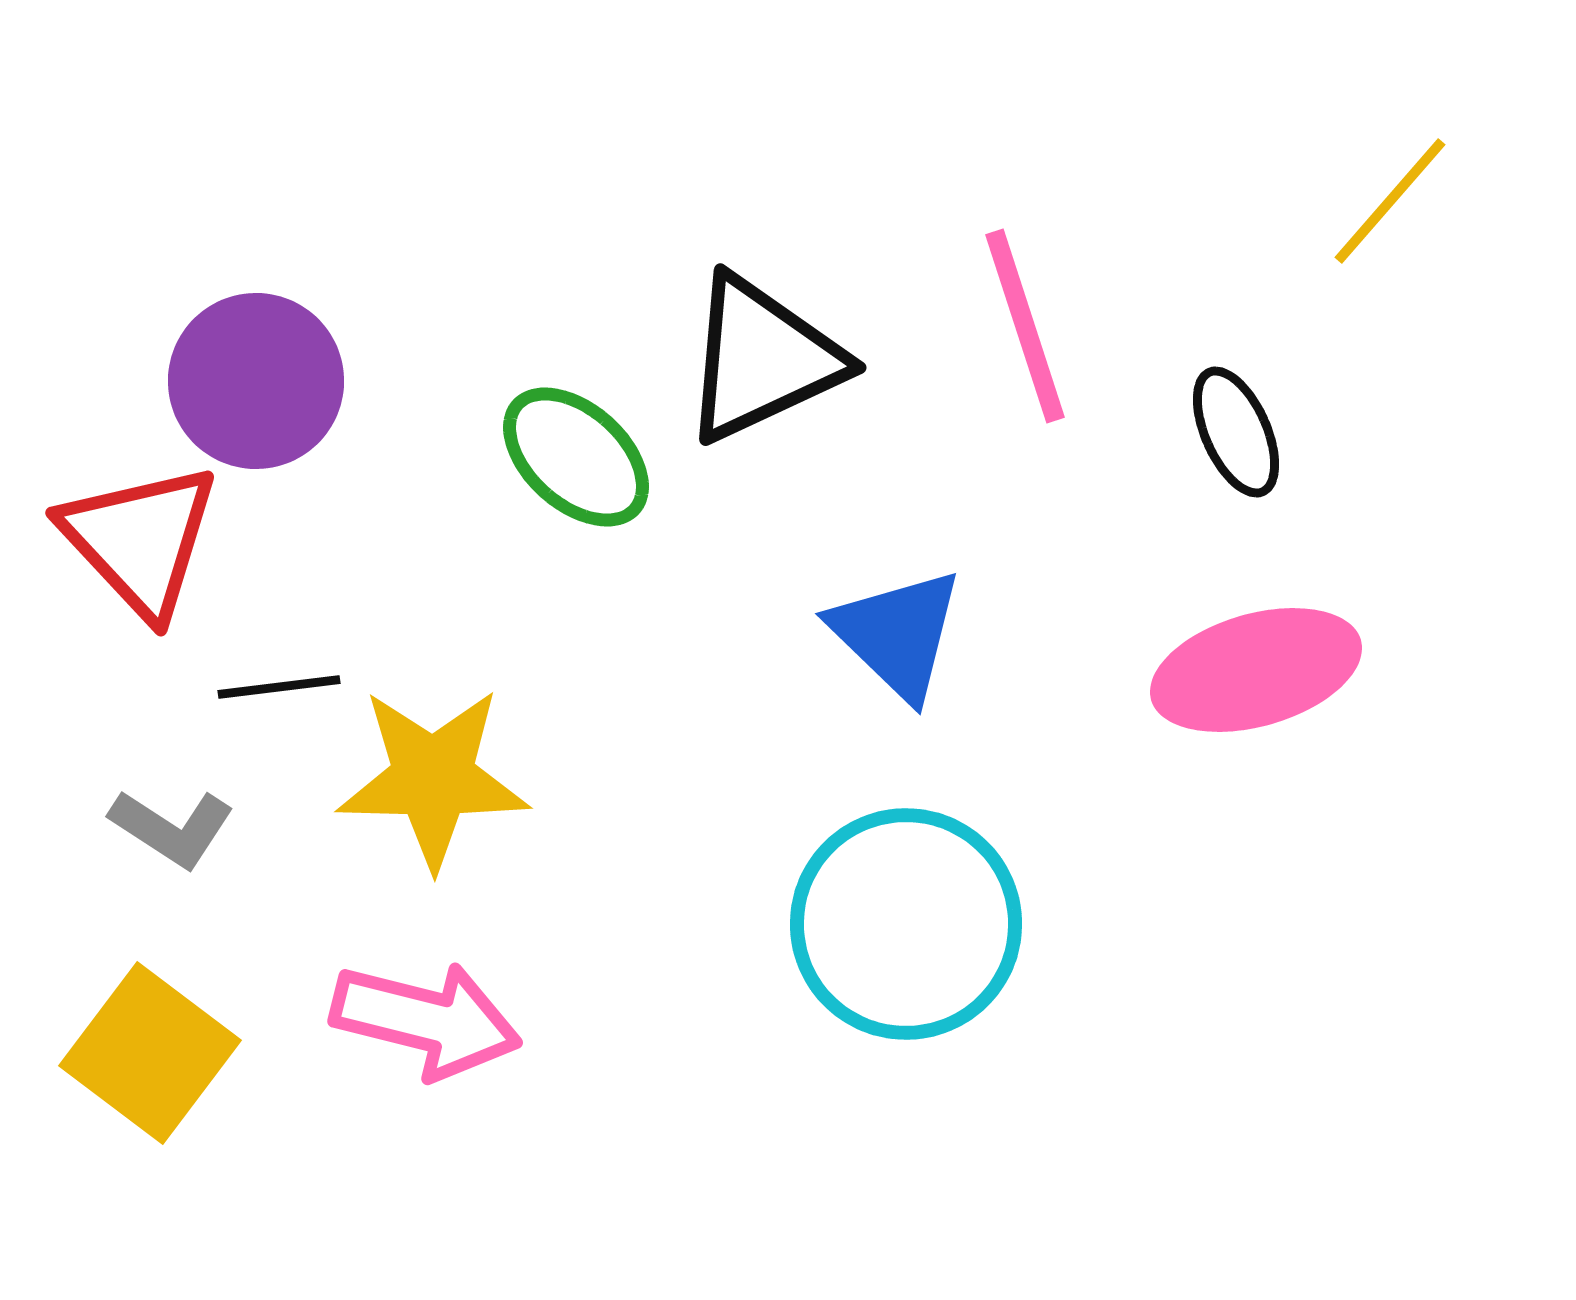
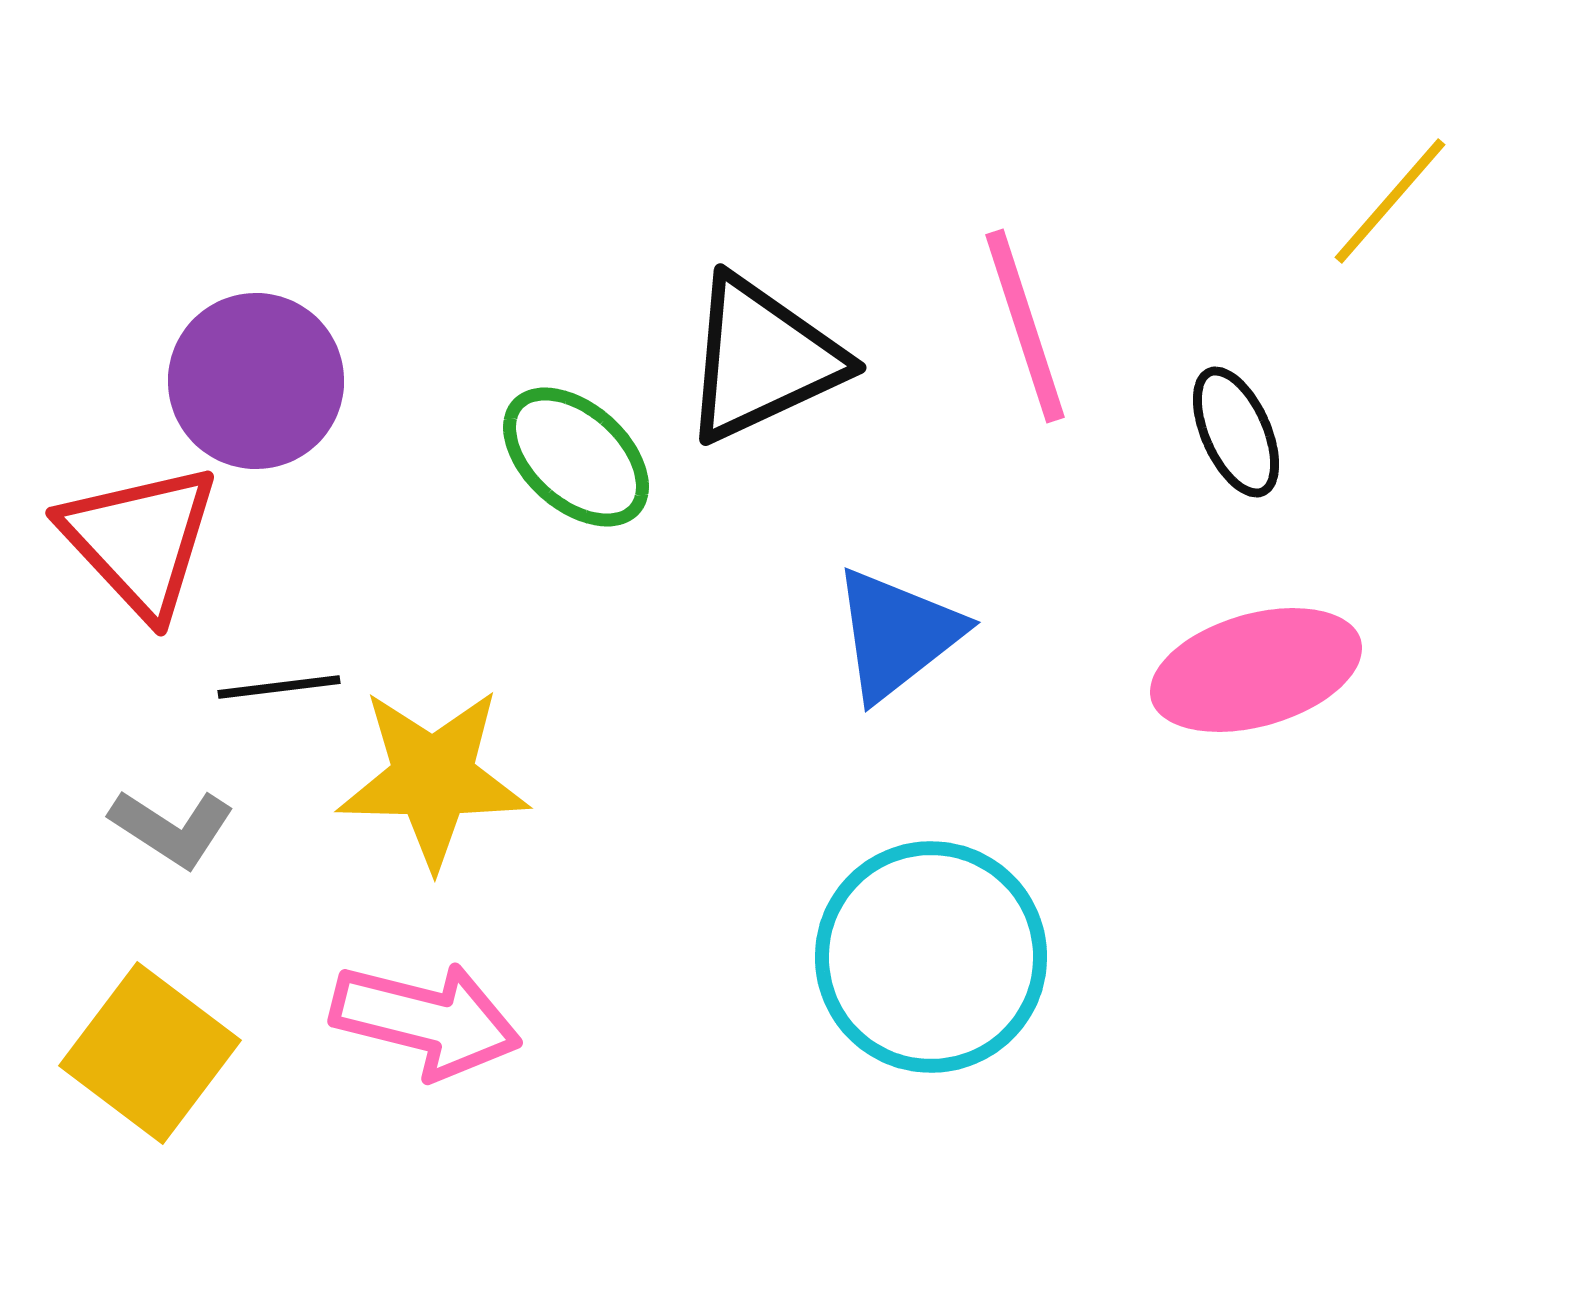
blue triangle: rotated 38 degrees clockwise
cyan circle: moved 25 px right, 33 px down
